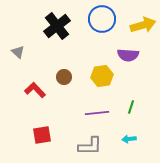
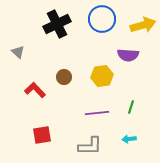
black cross: moved 2 px up; rotated 12 degrees clockwise
